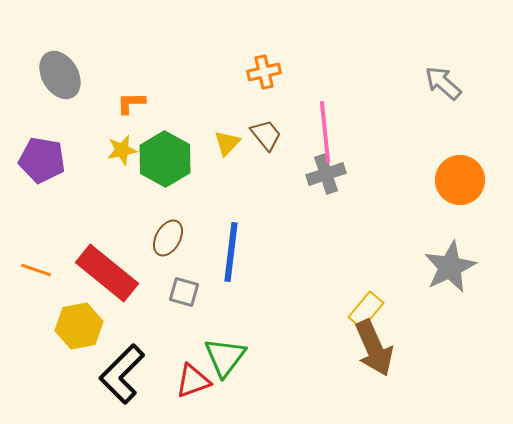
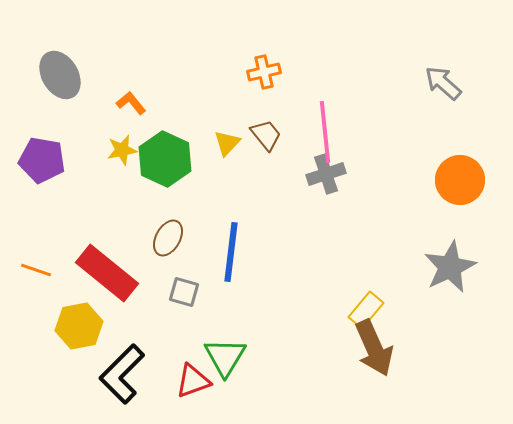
orange L-shape: rotated 52 degrees clockwise
green hexagon: rotated 4 degrees counterclockwise
green triangle: rotated 6 degrees counterclockwise
